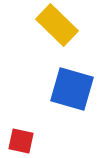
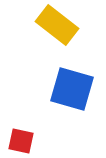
yellow rectangle: rotated 6 degrees counterclockwise
